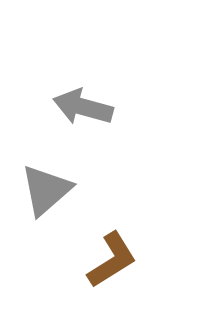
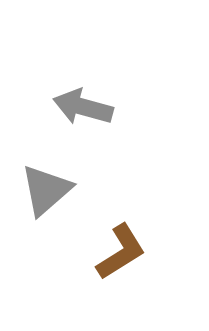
brown L-shape: moved 9 px right, 8 px up
